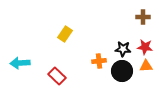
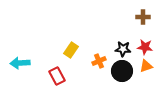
yellow rectangle: moved 6 px right, 16 px down
orange cross: rotated 16 degrees counterclockwise
orange triangle: rotated 16 degrees counterclockwise
red rectangle: rotated 18 degrees clockwise
